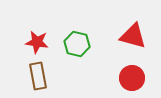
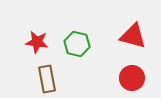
brown rectangle: moved 9 px right, 3 px down
